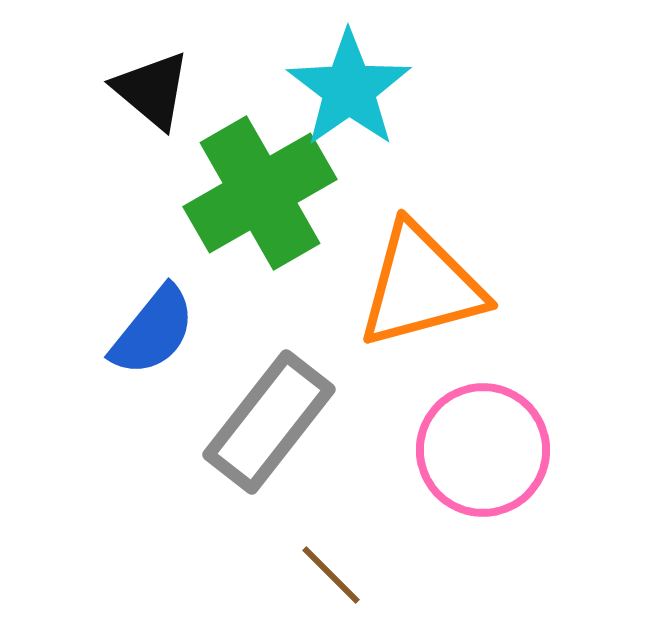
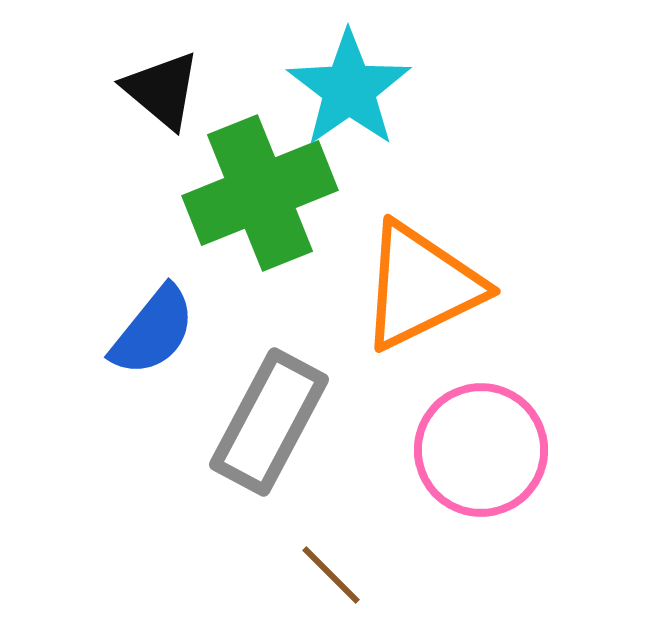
black triangle: moved 10 px right
green cross: rotated 8 degrees clockwise
orange triangle: rotated 11 degrees counterclockwise
gray rectangle: rotated 10 degrees counterclockwise
pink circle: moved 2 px left
